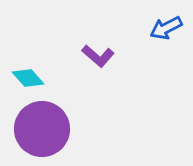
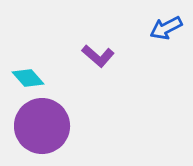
purple circle: moved 3 px up
